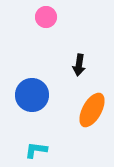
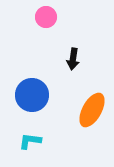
black arrow: moved 6 px left, 6 px up
cyan L-shape: moved 6 px left, 9 px up
